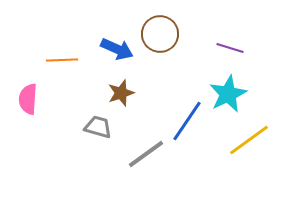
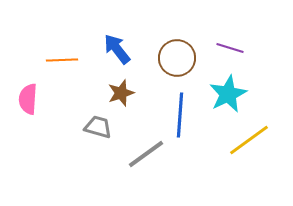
brown circle: moved 17 px right, 24 px down
blue arrow: rotated 152 degrees counterclockwise
blue line: moved 7 px left, 6 px up; rotated 30 degrees counterclockwise
